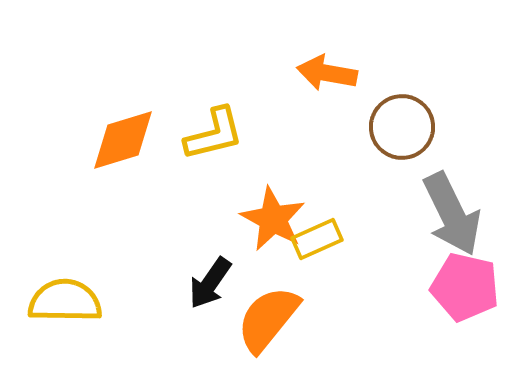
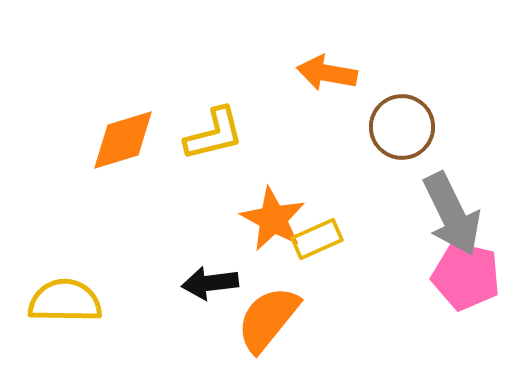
black arrow: rotated 48 degrees clockwise
pink pentagon: moved 1 px right, 11 px up
